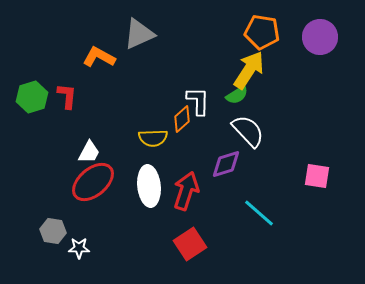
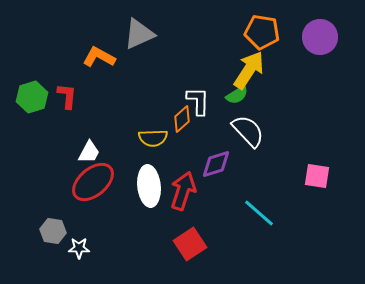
purple diamond: moved 10 px left
red arrow: moved 3 px left
